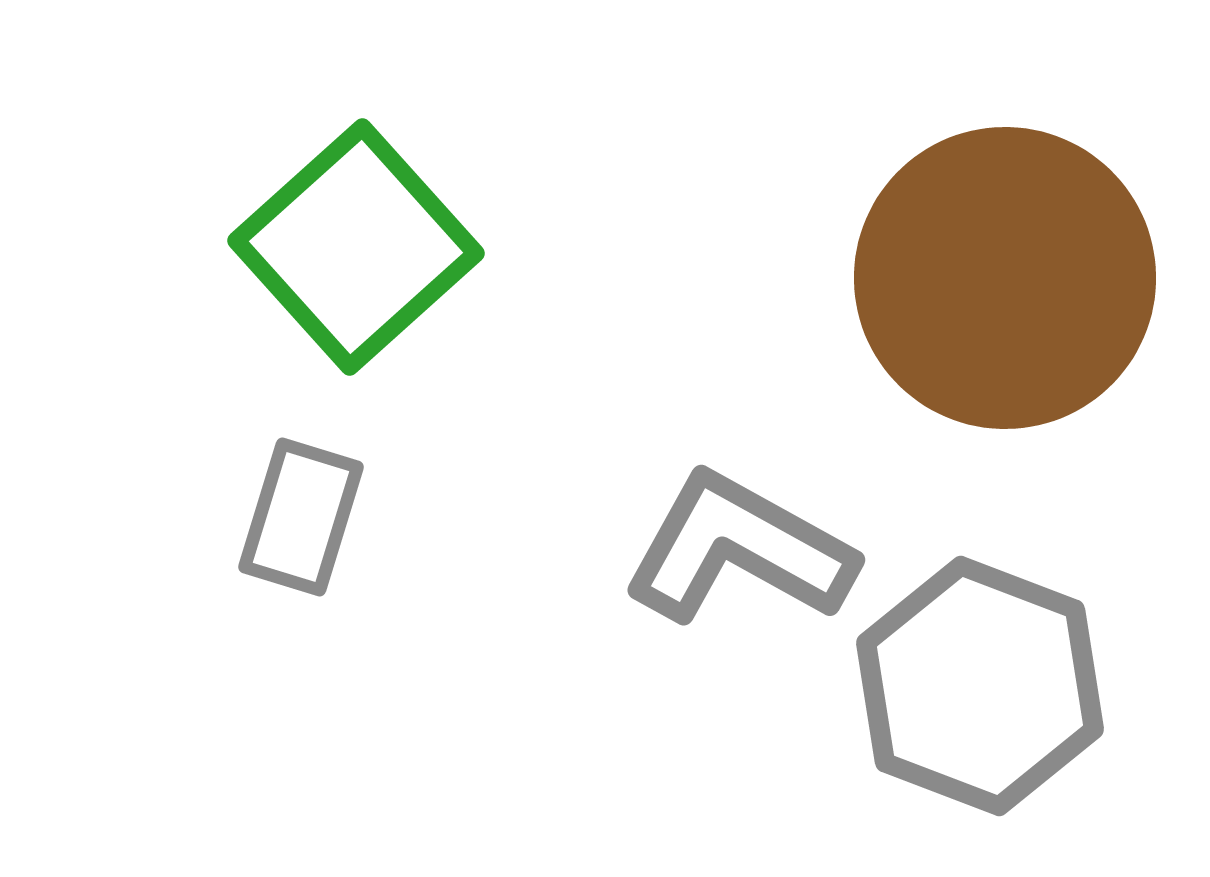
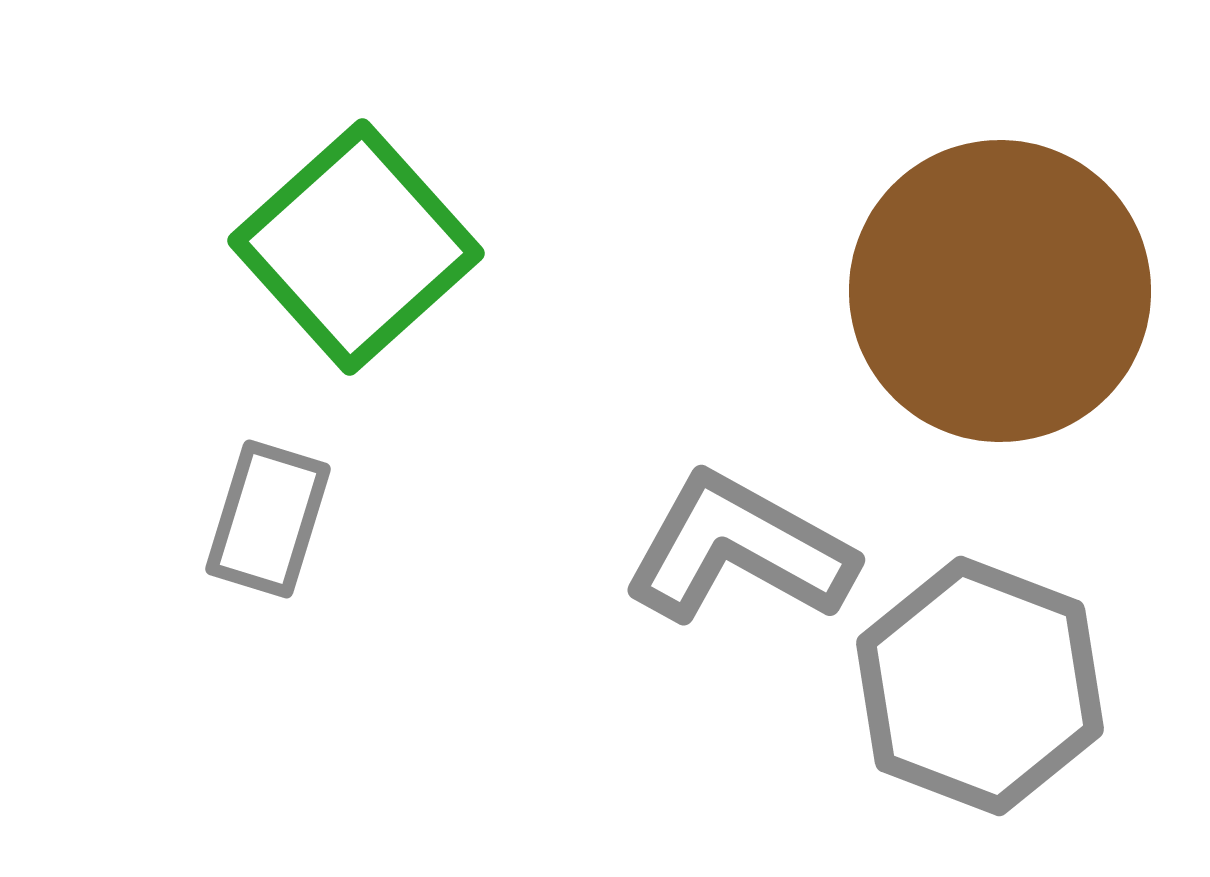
brown circle: moved 5 px left, 13 px down
gray rectangle: moved 33 px left, 2 px down
